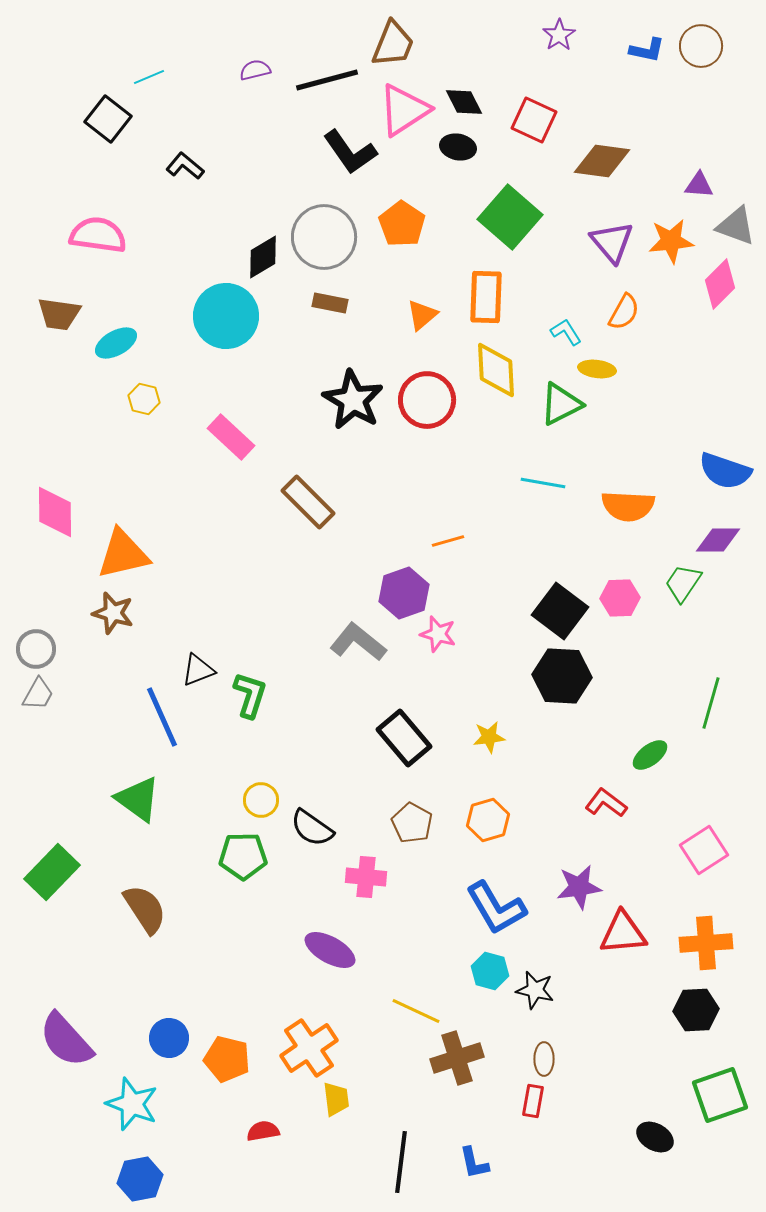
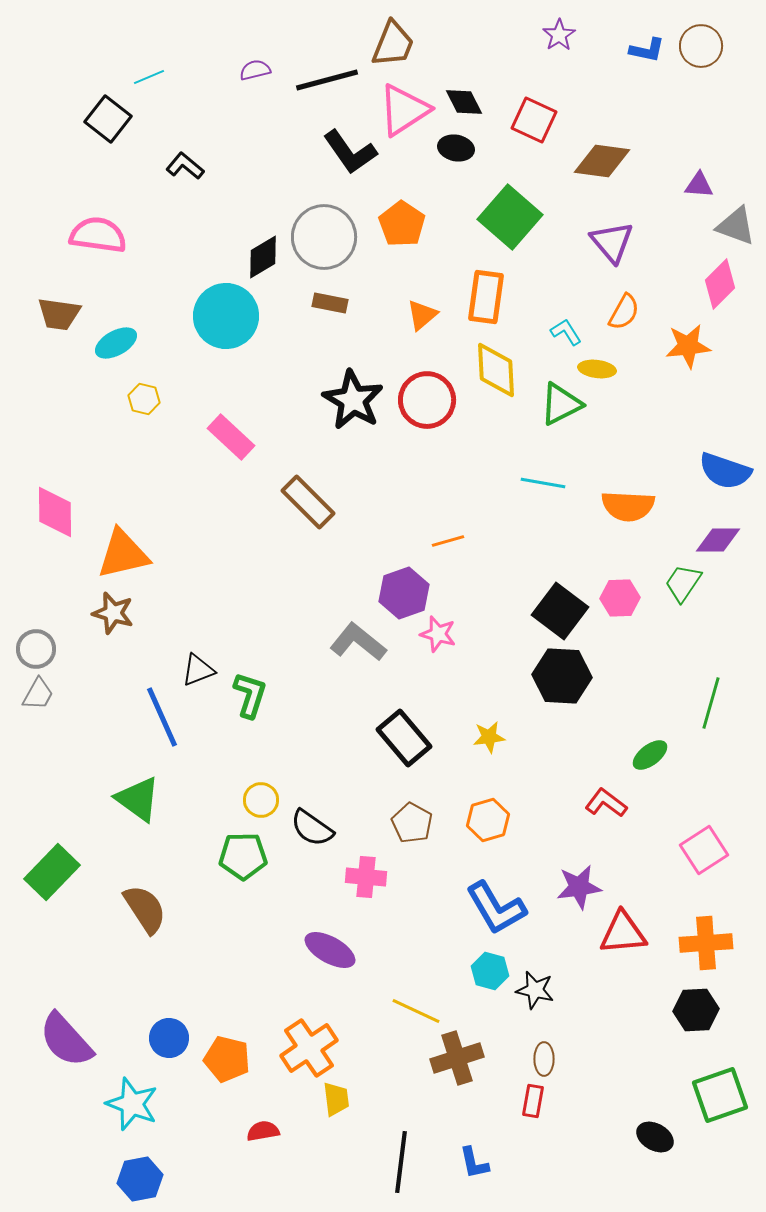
black ellipse at (458, 147): moved 2 px left, 1 px down
orange star at (671, 241): moved 17 px right, 105 px down
orange rectangle at (486, 297): rotated 6 degrees clockwise
